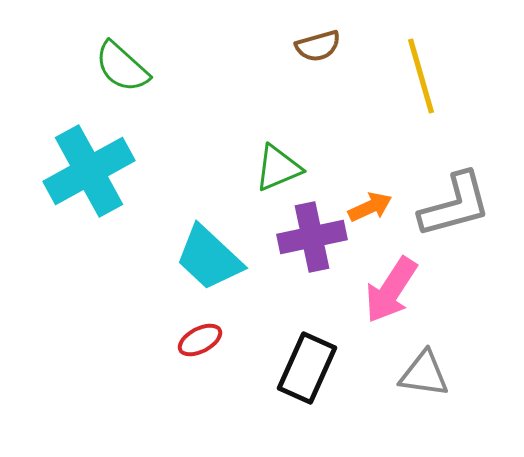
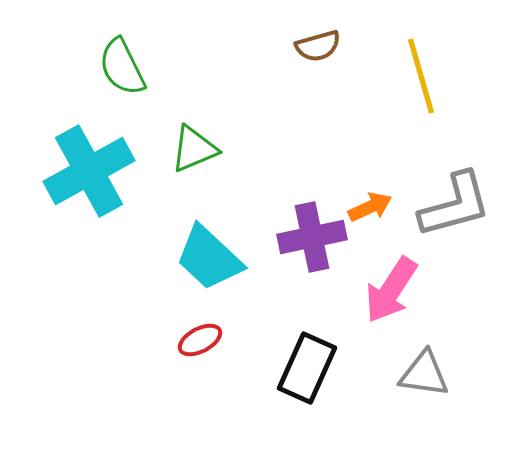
green semicircle: rotated 22 degrees clockwise
green triangle: moved 84 px left, 19 px up
